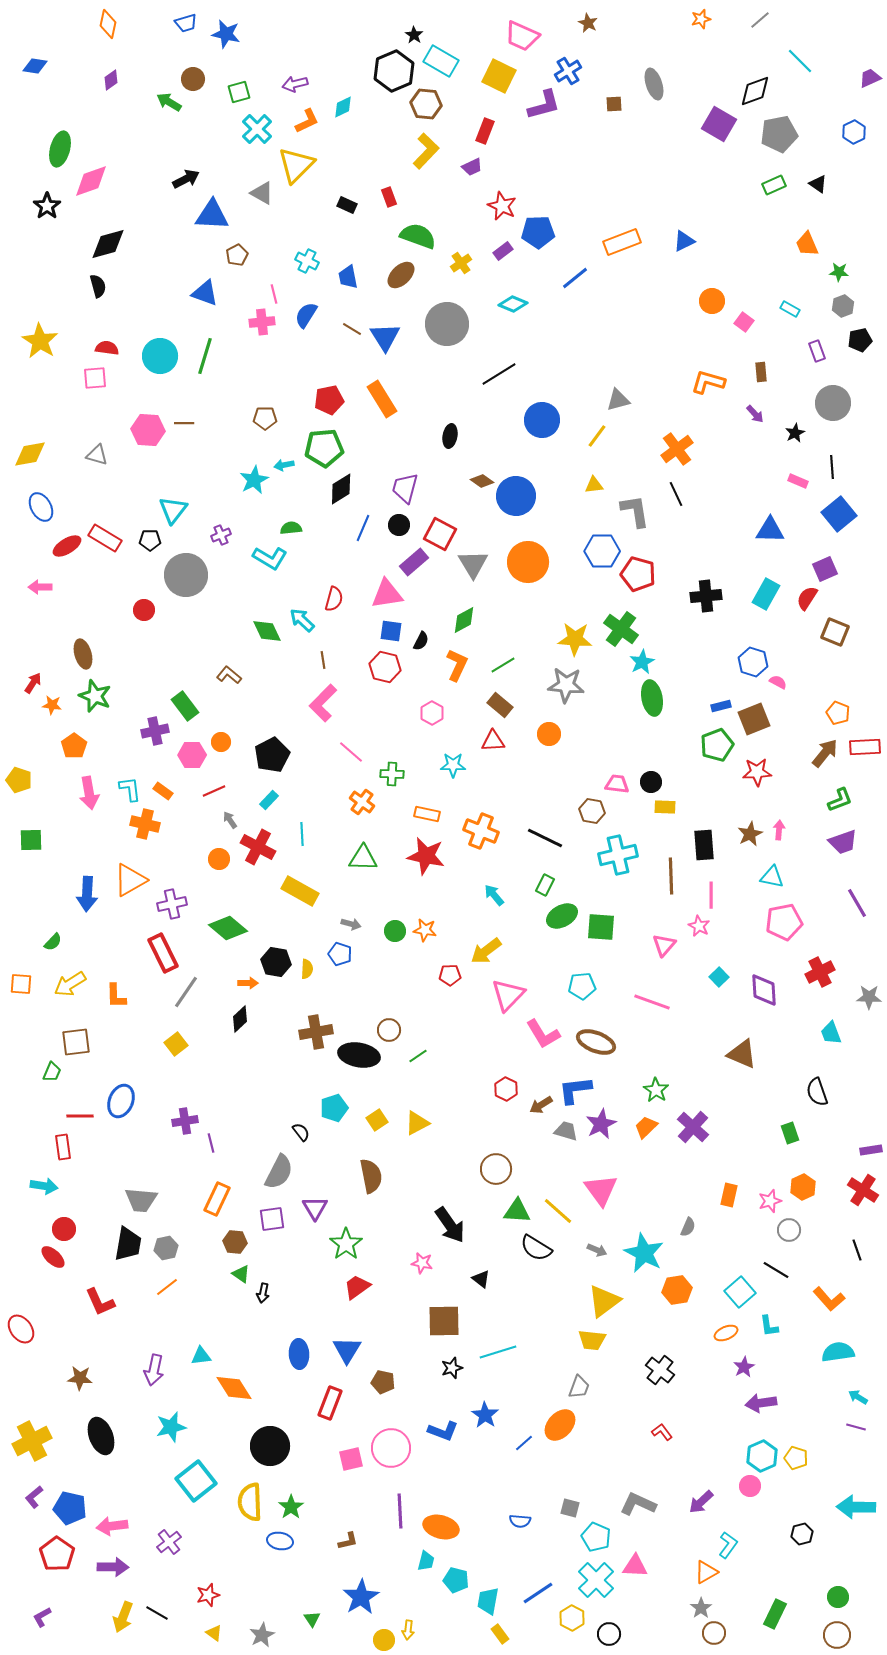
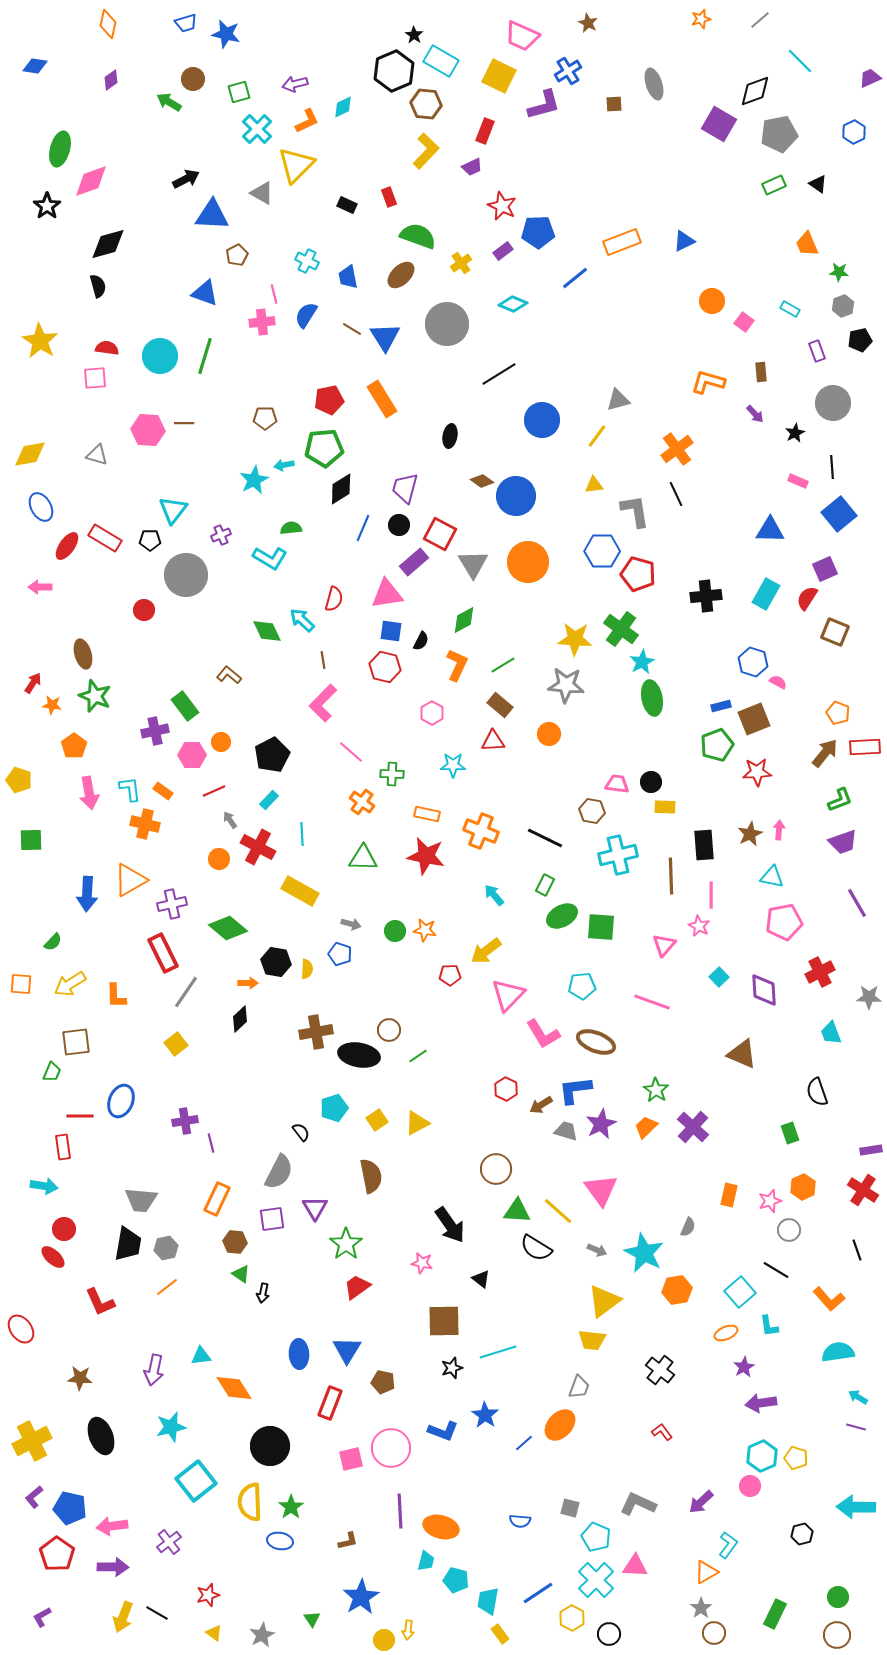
red ellipse at (67, 546): rotated 24 degrees counterclockwise
